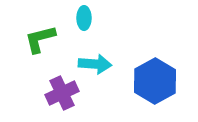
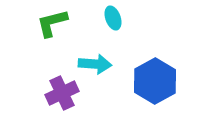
cyan ellipse: moved 29 px right; rotated 20 degrees counterclockwise
green L-shape: moved 12 px right, 16 px up
